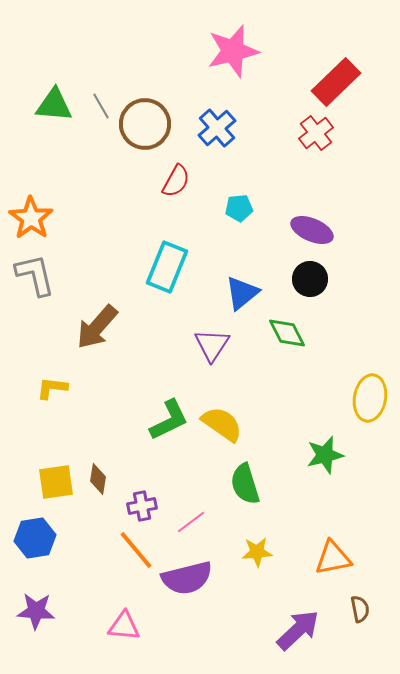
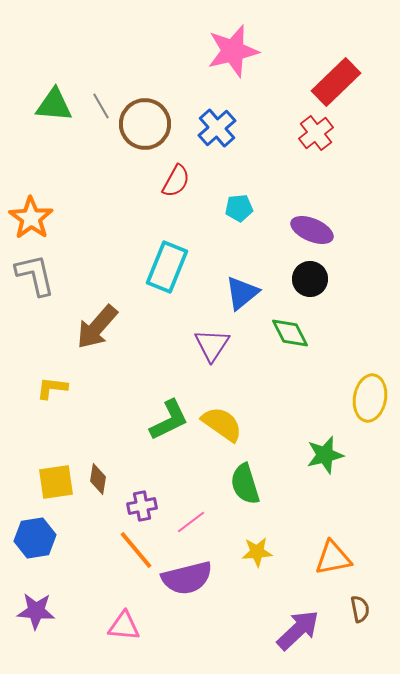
green diamond: moved 3 px right
